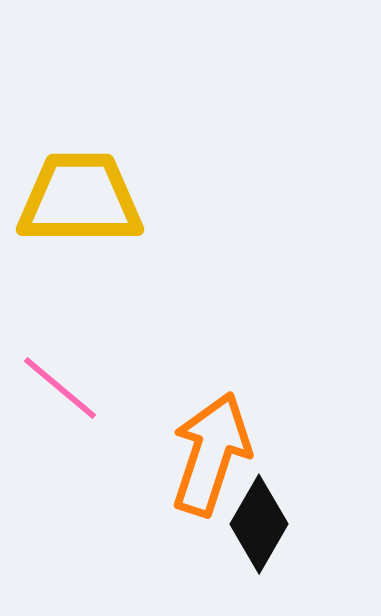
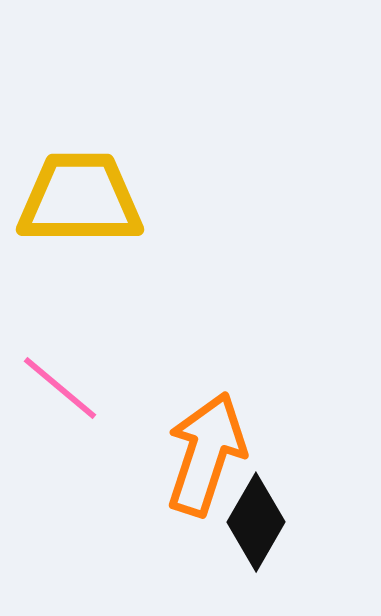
orange arrow: moved 5 px left
black diamond: moved 3 px left, 2 px up
